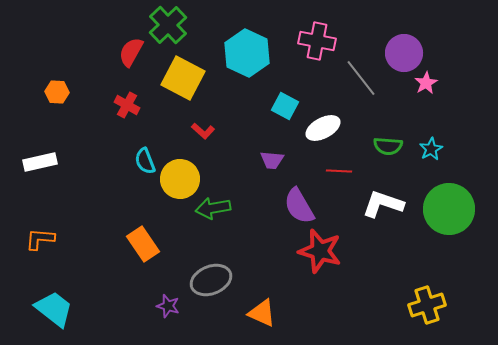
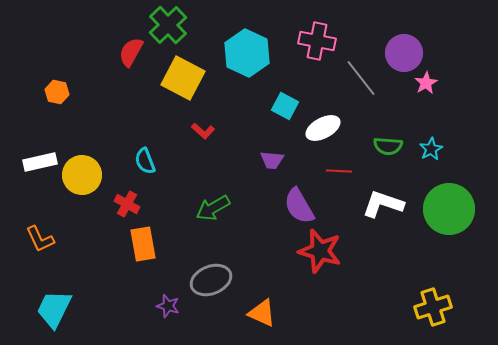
orange hexagon: rotated 10 degrees clockwise
red cross: moved 99 px down
yellow circle: moved 98 px left, 4 px up
green arrow: rotated 20 degrees counterclockwise
orange L-shape: rotated 120 degrees counterclockwise
orange rectangle: rotated 24 degrees clockwise
yellow cross: moved 6 px right, 2 px down
cyan trapezoid: rotated 102 degrees counterclockwise
